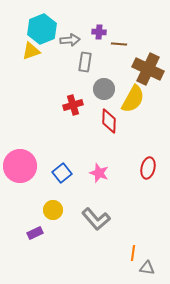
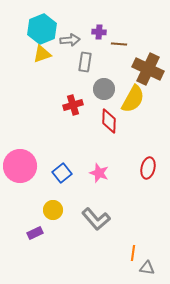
yellow triangle: moved 11 px right, 3 px down
